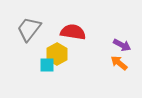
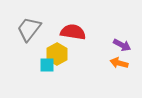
orange arrow: rotated 24 degrees counterclockwise
